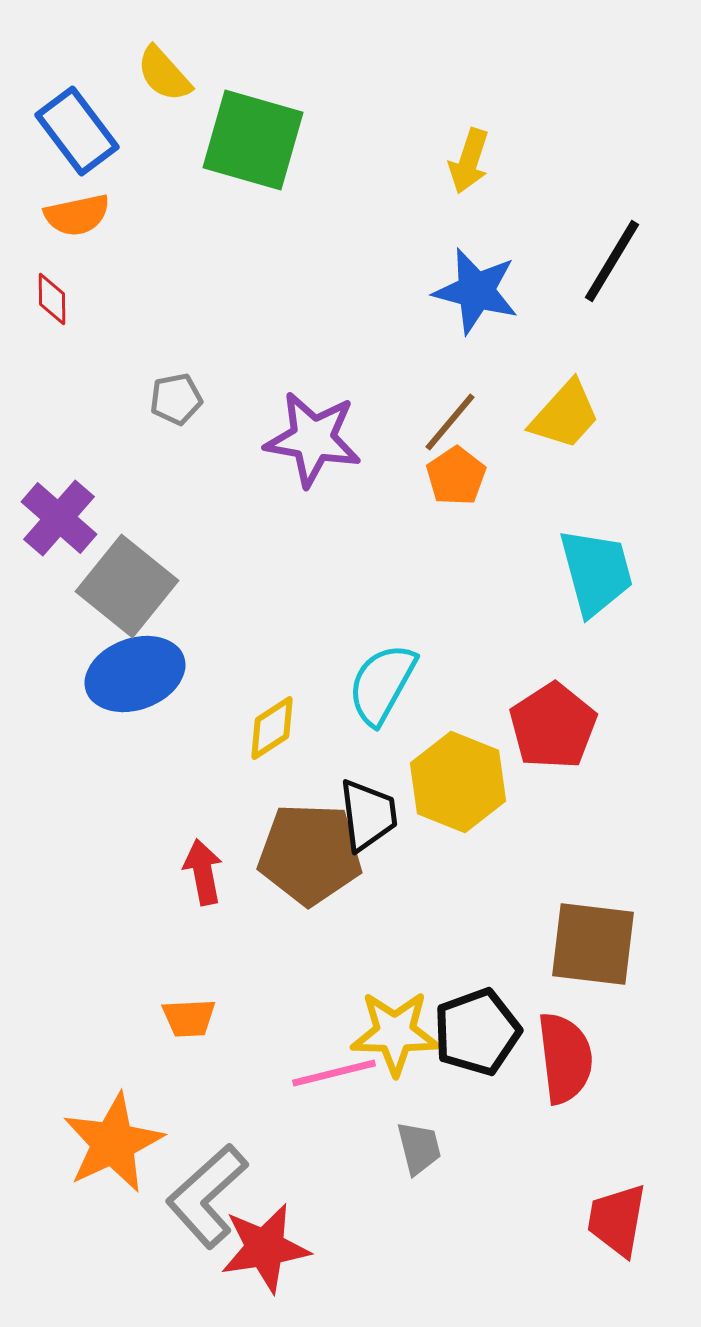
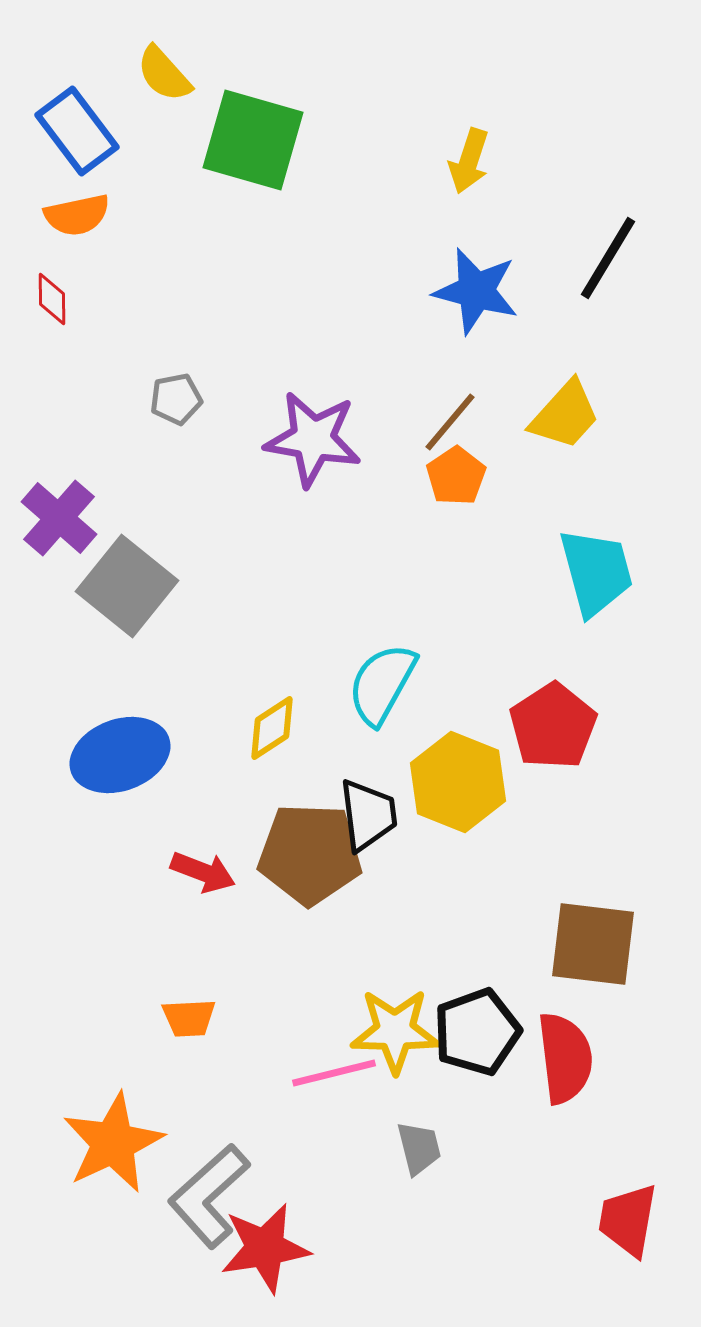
black line: moved 4 px left, 3 px up
blue ellipse: moved 15 px left, 81 px down
red arrow: rotated 122 degrees clockwise
yellow star: moved 2 px up
gray L-shape: moved 2 px right
red trapezoid: moved 11 px right
